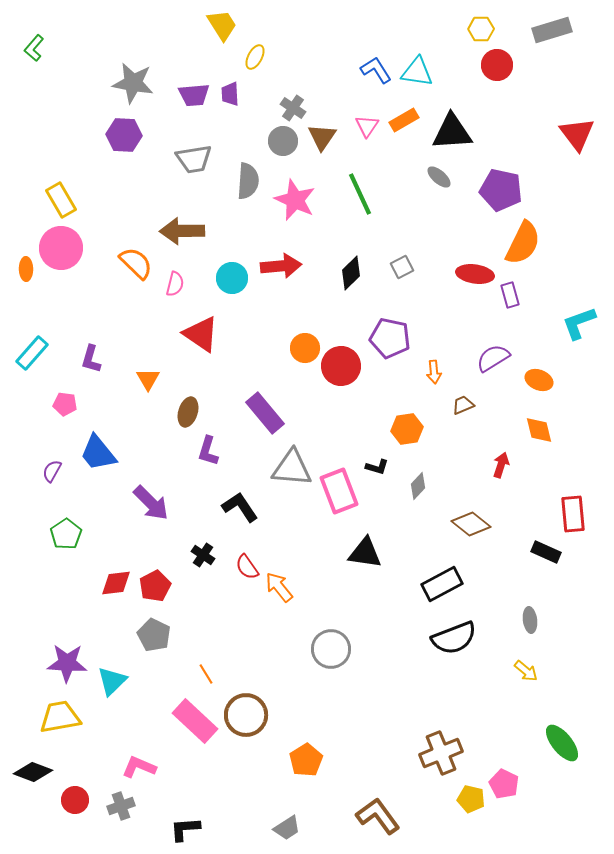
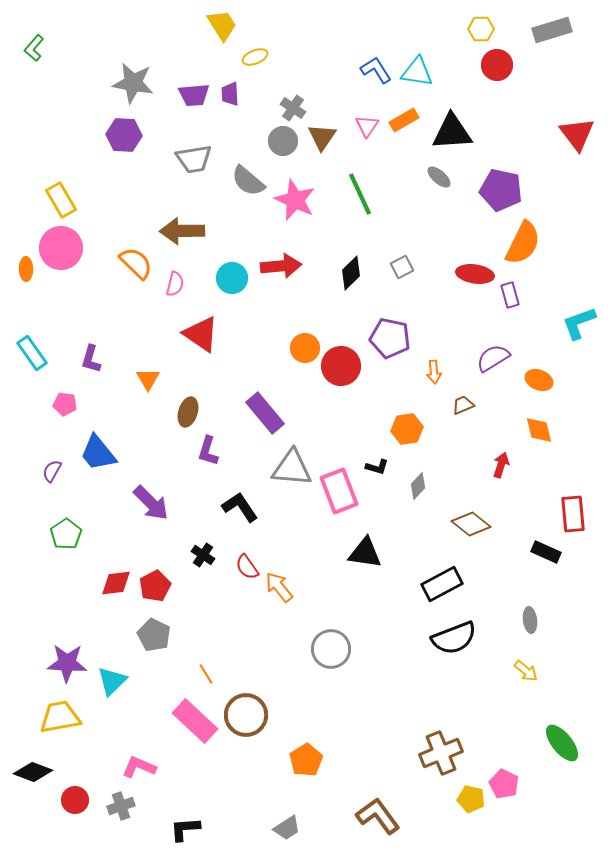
yellow ellipse at (255, 57): rotated 40 degrees clockwise
gray semicircle at (248, 181): rotated 126 degrees clockwise
cyan rectangle at (32, 353): rotated 76 degrees counterclockwise
